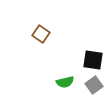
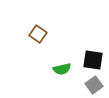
brown square: moved 3 px left
green semicircle: moved 3 px left, 13 px up
